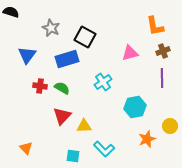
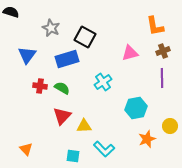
cyan hexagon: moved 1 px right, 1 px down
orange triangle: moved 1 px down
